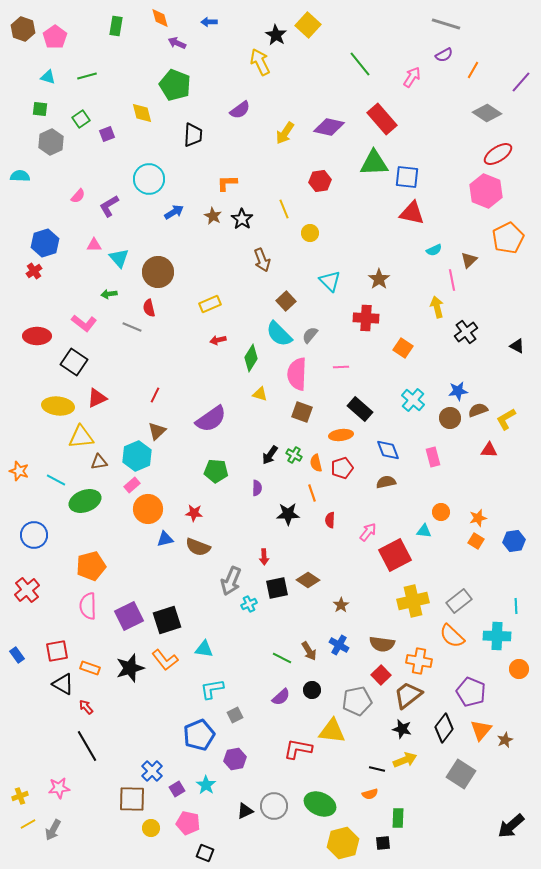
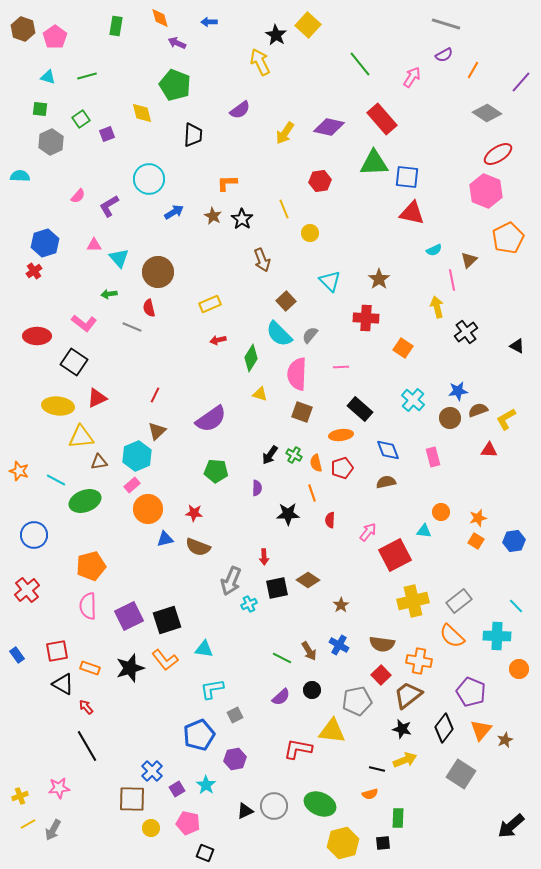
cyan line at (516, 606): rotated 42 degrees counterclockwise
